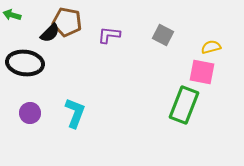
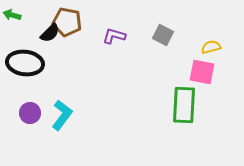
purple L-shape: moved 5 px right, 1 px down; rotated 10 degrees clockwise
green rectangle: rotated 18 degrees counterclockwise
cyan L-shape: moved 13 px left, 2 px down; rotated 16 degrees clockwise
